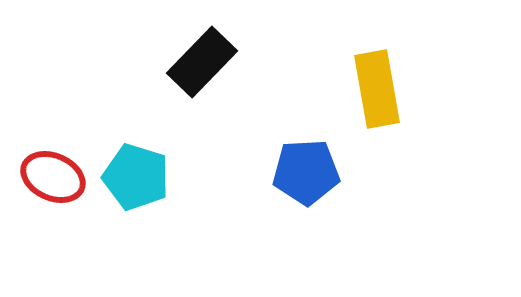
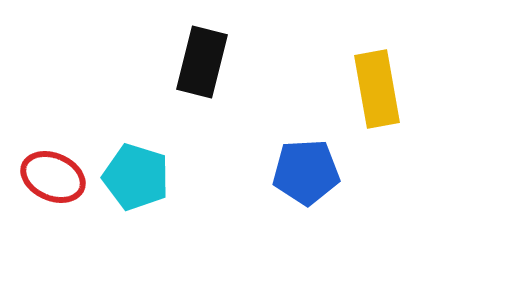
black rectangle: rotated 30 degrees counterclockwise
